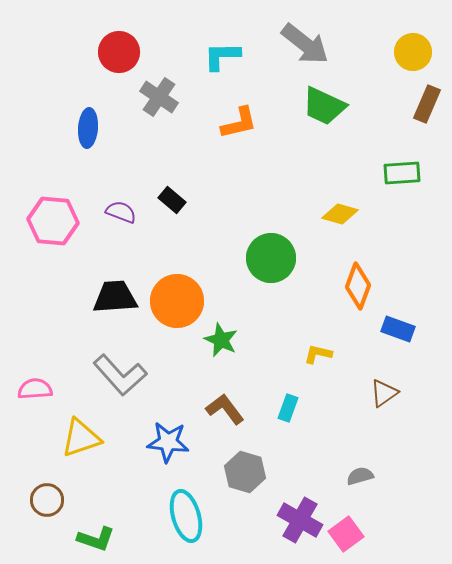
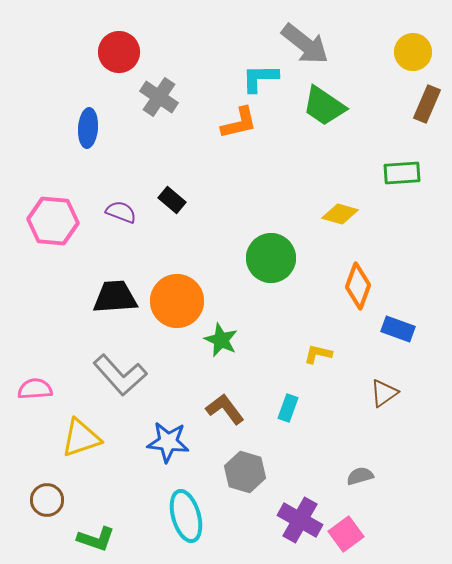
cyan L-shape: moved 38 px right, 22 px down
green trapezoid: rotated 9 degrees clockwise
